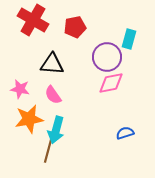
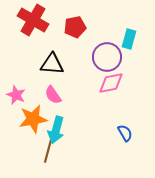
pink star: moved 4 px left, 6 px down; rotated 12 degrees clockwise
orange star: moved 4 px right
blue semicircle: rotated 78 degrees clockwise
